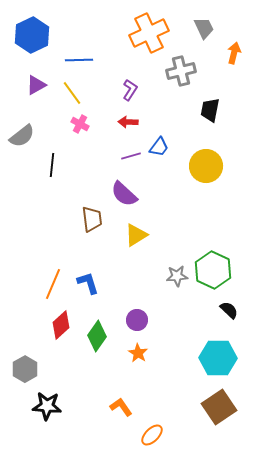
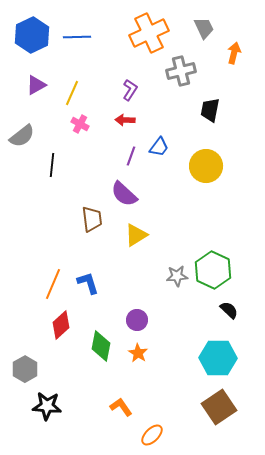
blue line: moved 2 px left, 23 px up
yellow line: rotated 60 degrees clockwise
red arrow: moved 3 px left, 2 px up
purple line: rotated 54 degrees counterclockwise
green diamond: moved 4 px right, 10 px down; rotated 24 degrees counterclockwise
